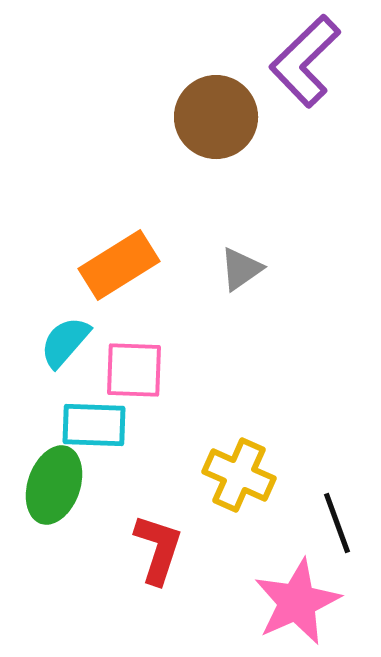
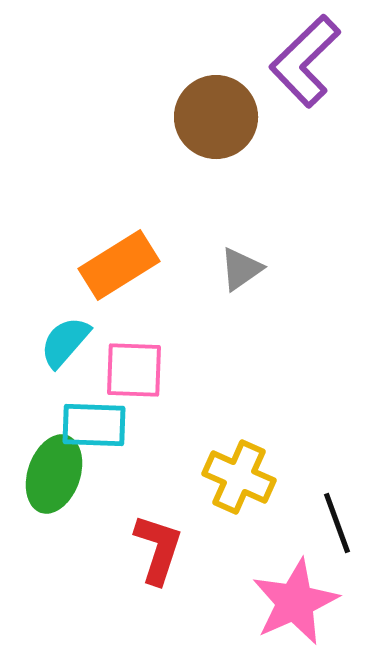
yellow cross: moved 2 px down
green ellipse: moved 11 px up
pink star: moved 2 px left
